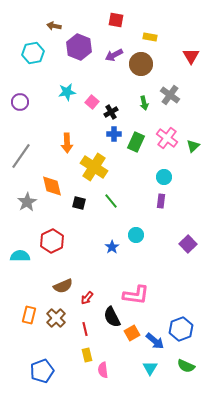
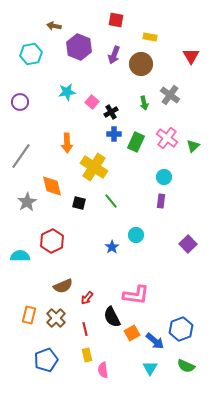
cyan hexagon at (33, 53): moved 2 px left, 1 px down
purple arrow at (114, 55): rotated 42 degrees counterclockwise
blue pentagon at (42, 371): moved 4 px right, 11 px up
